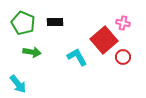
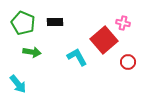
red circle: moved 5 px right, 5 px down
